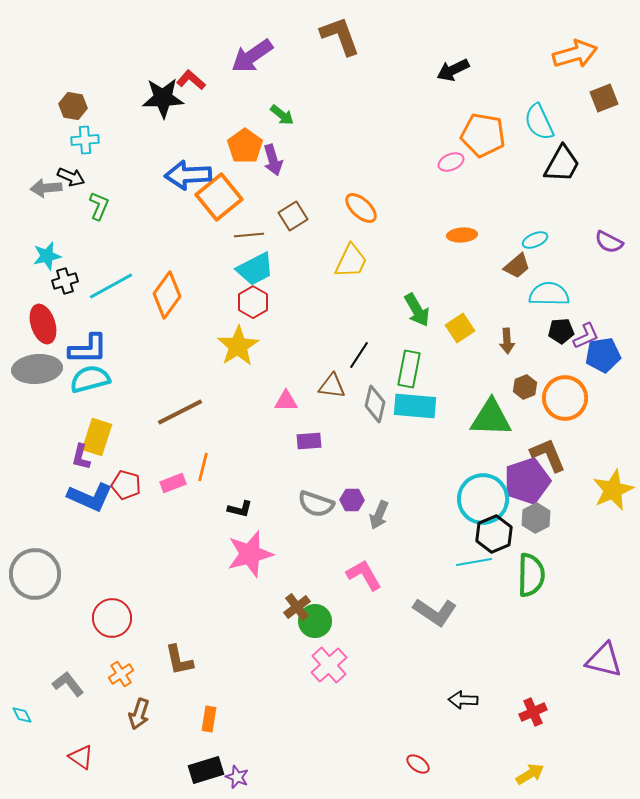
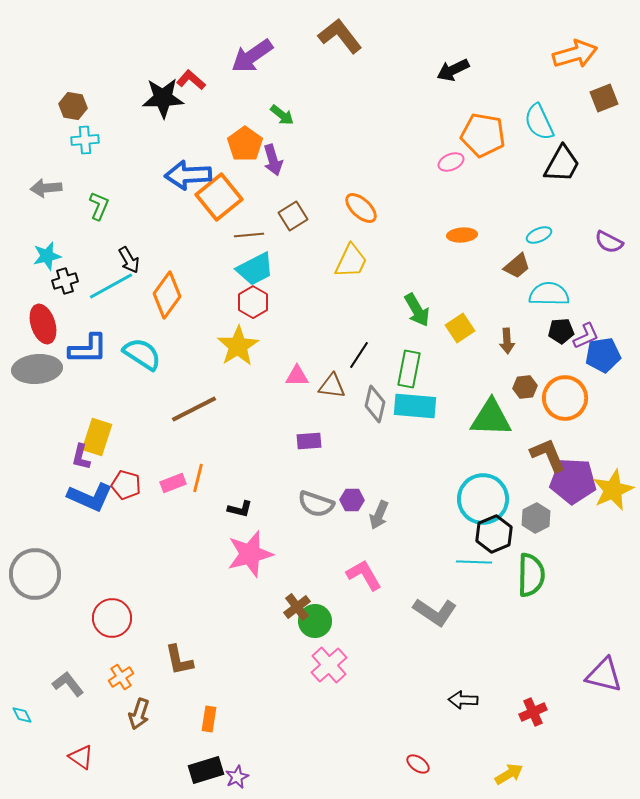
brown L-shape at (340, 36): rotated 18 degrees counterclockwise
orange pentagon at (245, 146): moved 2 px up
black arrow at (71, 177): moved 58 px right, 83 px down; rotated 36 degrees clockwise
cyan ellipse at (535, 240): moved 4 px right, 5 px up
cyan semicircle at (90, 379): moved 52 px right, 25 px up; rotated 48 degrees clockwise
brown hexagon at (525, 387): rotated 15 degrees clockwise
pink triangle at (286, 401): moved 11 px right, 25 px up
brown line at (180, 412): moved 14 px right, 3 px up
orange line at (203, 467): moved 5 px left, 11 px down
purple pentagon at (527, 481): moved 46 px right; rotated 21 degrees clockwise
cyan line at (474, 562): rotated 12 degrees clockwise
purple triangle at (604, 660): moved 15 px down
orange cross at (121, 674): moved 3 px down
yellow arrow at (530, 774): moved 21 px left
purple star at (237, 777): rotated 25 degrees clockwise
